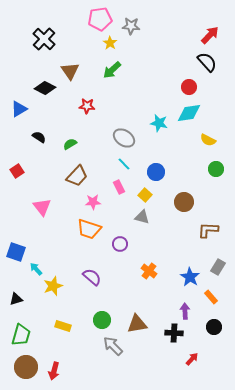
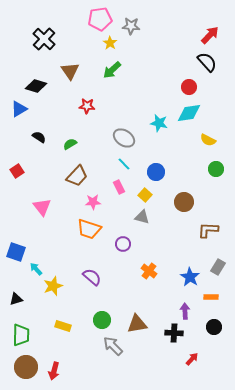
black diamond at (45, 88): moved 9 px left, 2 px up; rotated 10 degrees counterclockwise
purple circle at (120, 244): moved 3 px right
orange rectangle at (211, 297): rotated 48 degrees counterclockwise
green trapezoid at (21, 335): rotated 15 degrees counterclockwise
